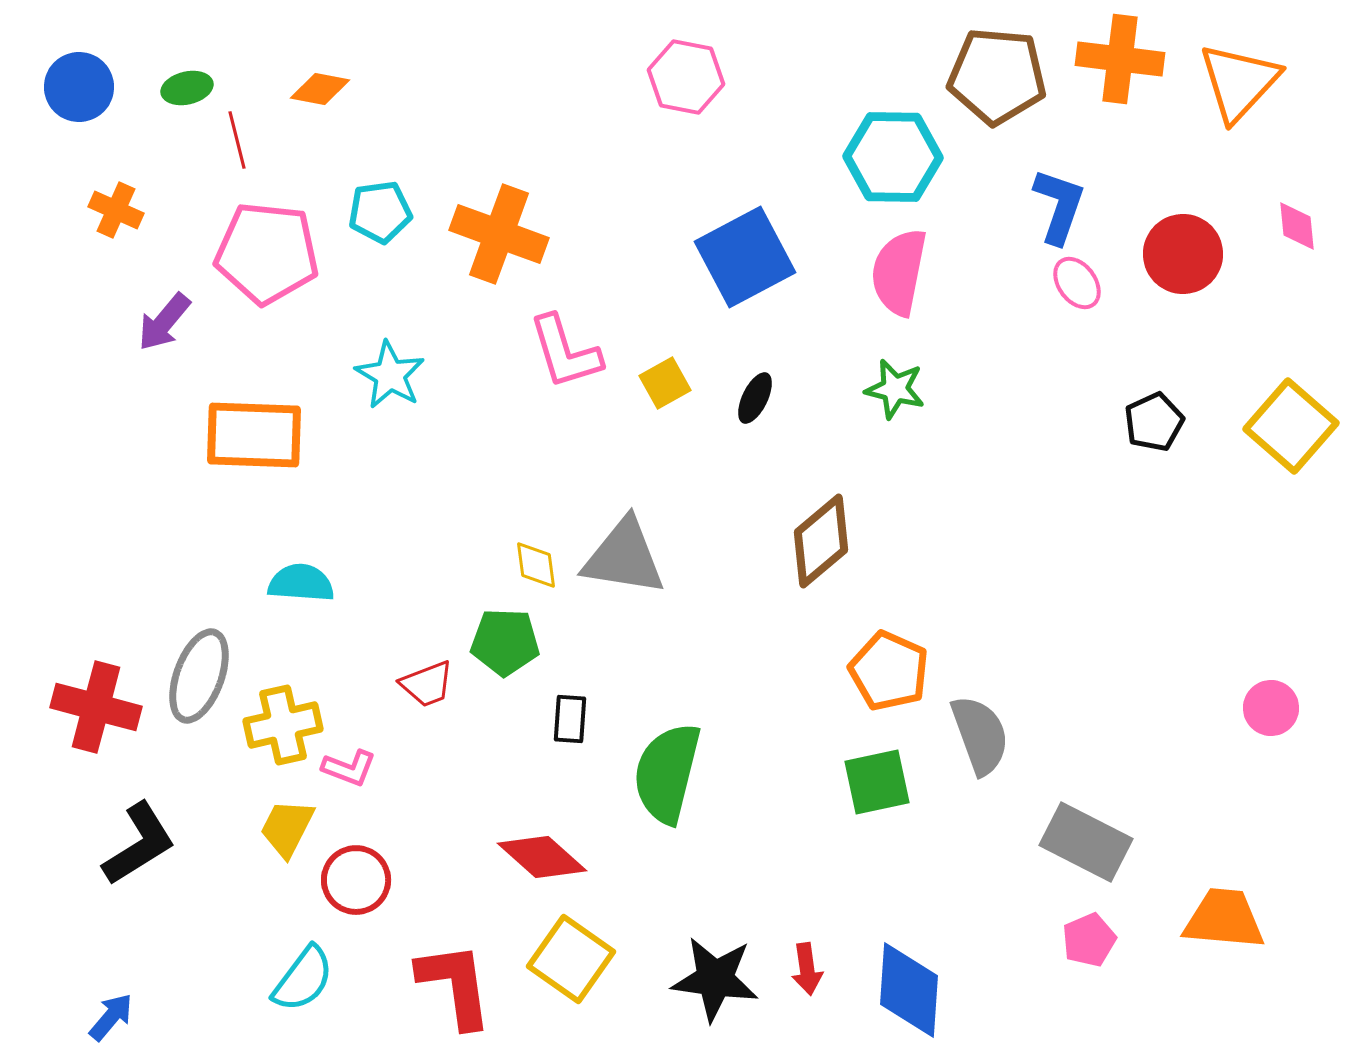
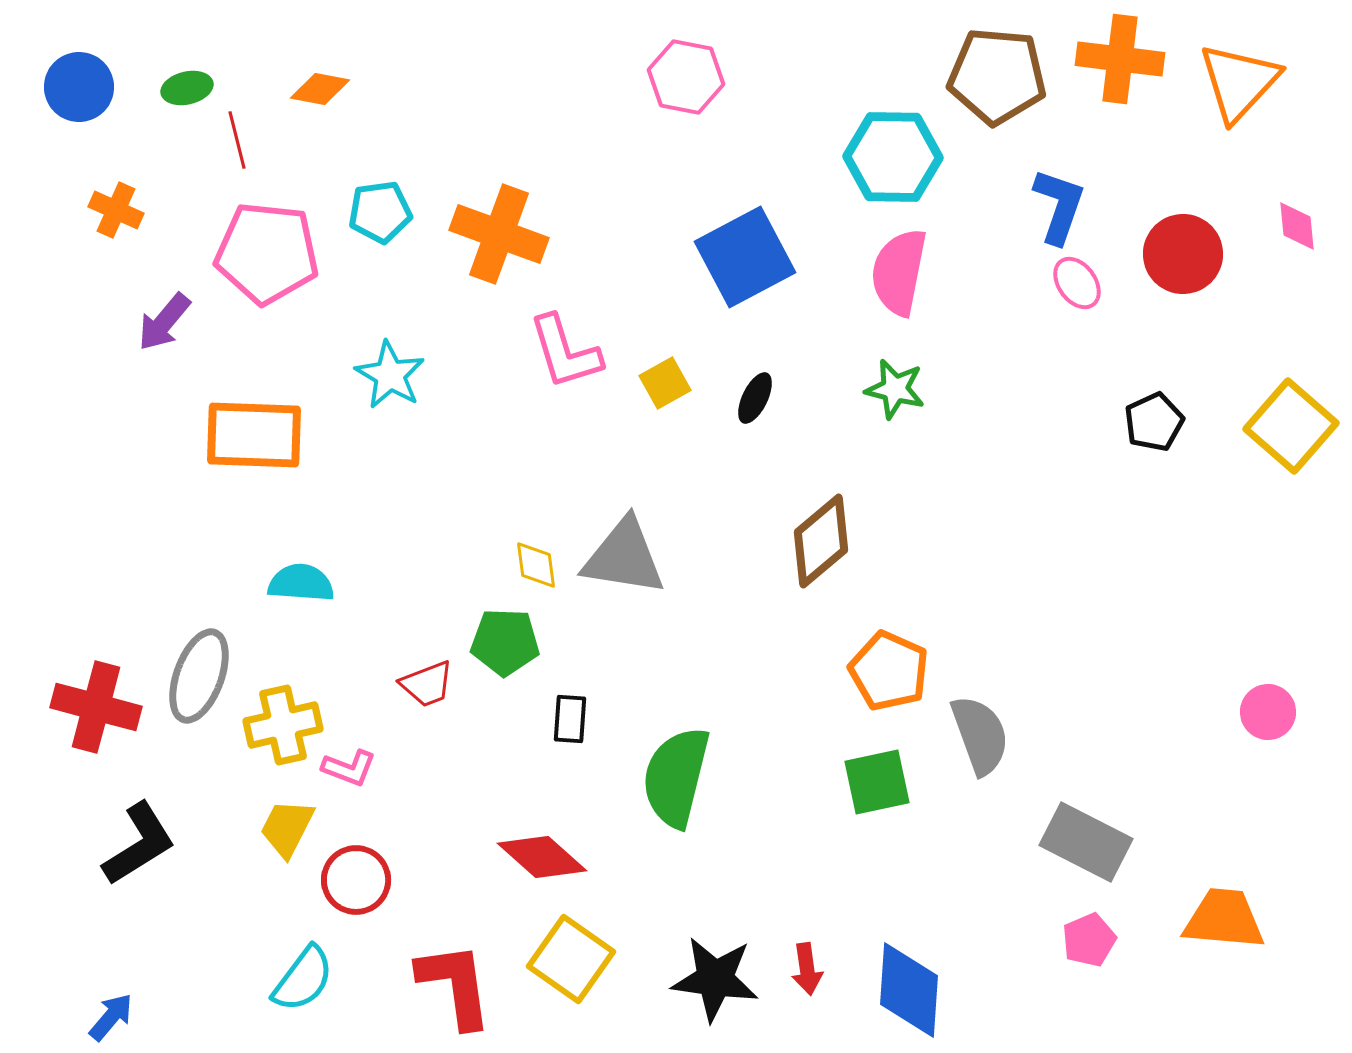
pink circle at (1271, 708): moved 3 px left, 4 px down
green semicircle at (667, 773): moved 9 px right, 4 px down
